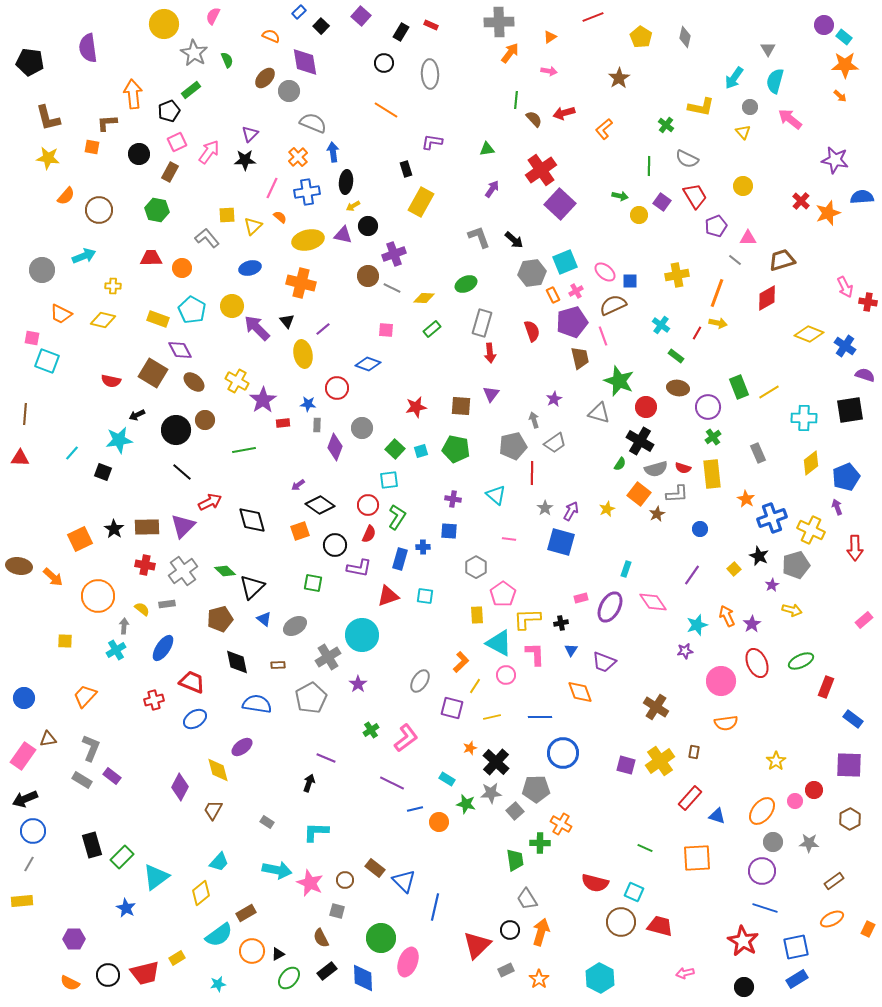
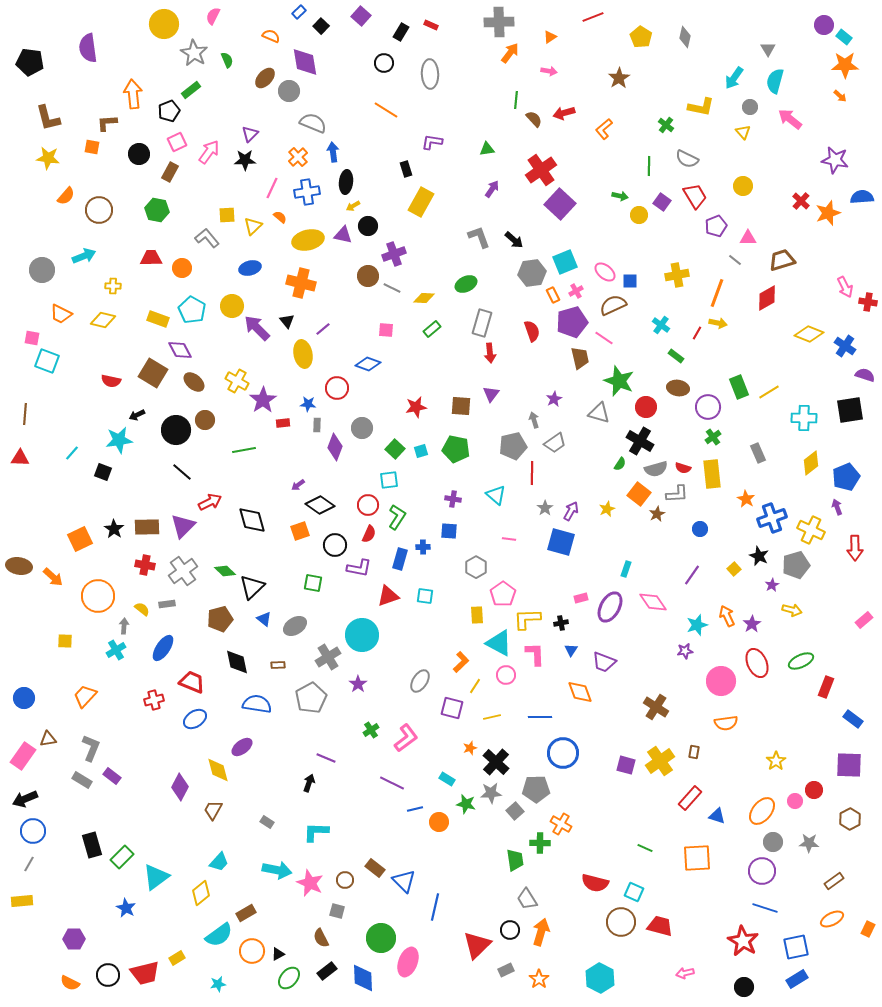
pink line at (603, 336): moved 1 px right, 2 px down; rotated 36 degrees counterclockwise
